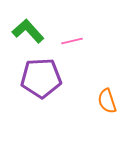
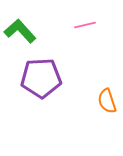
green L-shape: moved 8 px left
pink line: moved 13 px right, 16 px up
